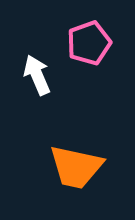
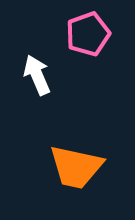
pink pentagon: moved 1 px left, 9 px up
